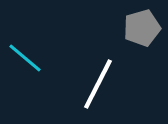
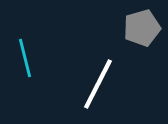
cyan line: rotated 36 degrees clockwise
